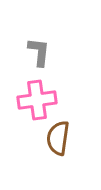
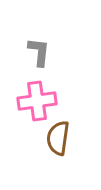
pink cross: moved 1 px down
